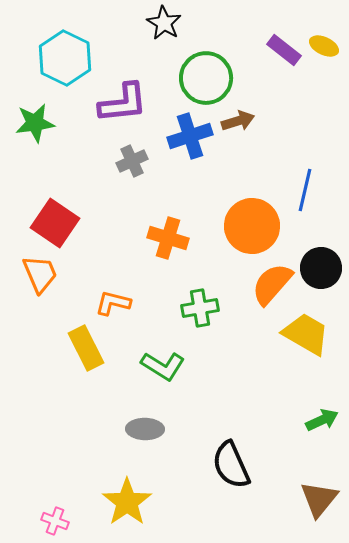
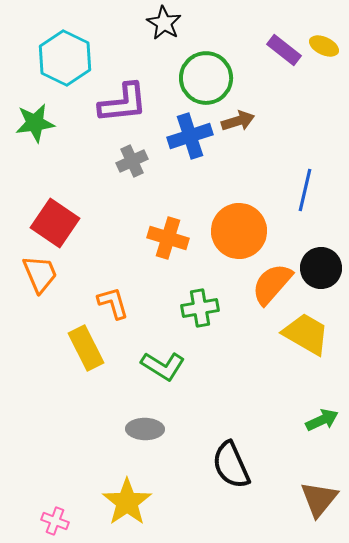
orange circle: moved 13 px left, 5 px down
orange L-shape: rotated 60 degrees clockwise
